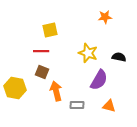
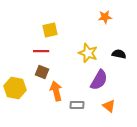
black semicircle: moved 3 px up
orange triangle: rotated 24 degrees clockwise
